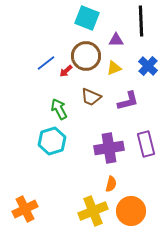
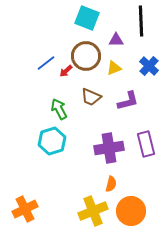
blue cross: moved 1 px right
